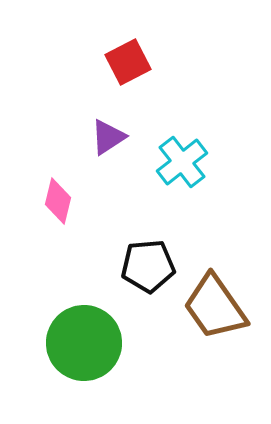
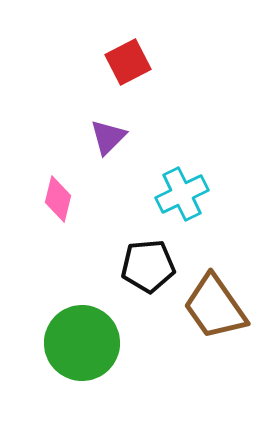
purple triangle: rotated 12 degrees counterclockwise
cyan cross: moved 32 px down; rotated 12 degrees clockwise
pink diamond: moved 2 px up
green circle: moved 2 px left
